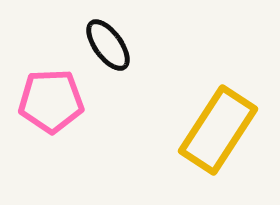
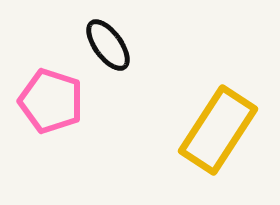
pink pentagon: rotated 20 degrees clockwise
